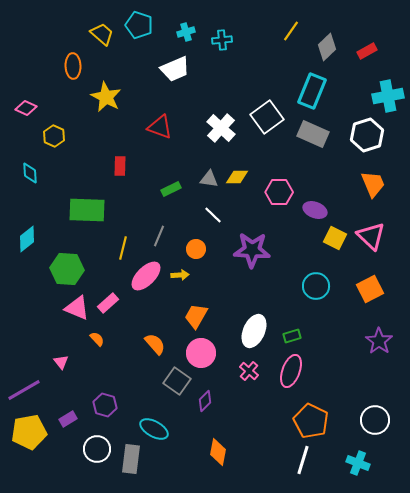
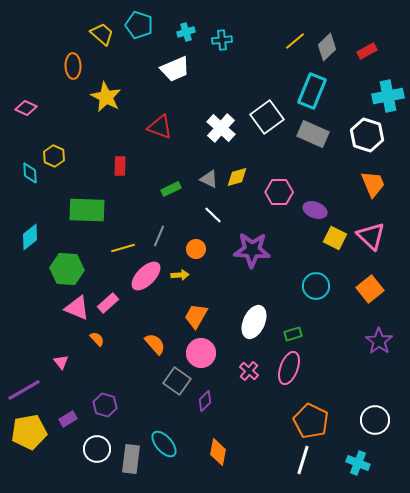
yellow line at (291, 31): moved 4 px right, 10 px down; rotated 15 degrees clockwise
white hexagon at (367, 135): rotated 24 degrees counterclockwise
yellow hexagon at (54, 136): moved 20 px down
yellow diamond at (237, 177): rotated 15 degrees counterclockwise
gray triangle at (209, 179): rotated 18 degrees clockwise
cyan diamond at (27, 239): moved 3 px right, 2 px up
yellow line at (123, 248): rotated 60 degrees clockwise
orange square at (370, 289): rotated 12 degrees counterclockwise
white ellipse at (254, 331): moved 9 px up
green rectangle at (292, 336): moved 1 px right, 2 px up
pink ellipse at (291, 371): moved 2 px left, 3 px up
cyan ellipse at (154, 429): moved 10 px right, 15 px down; rotated 20 degrees clockwise
